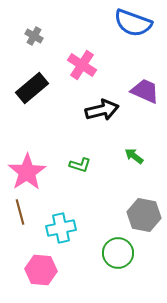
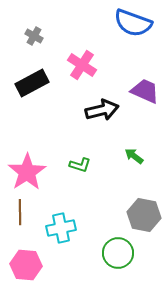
black rectangle: moved 5 px up; rotated 12 degrees clockwise
brown line: rotated 15 degrees clockwise
pink hexagon: moved 15 px left, 5 px up
